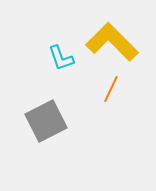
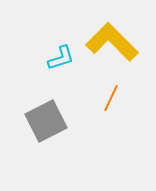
cyan L-shape: rotated 88 degrees counterclockwise
orange line: moved 9 px down
